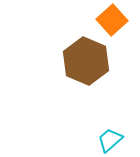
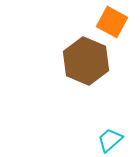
orange square: moved 2 px down; rotated 20 degrees counterclockwise
